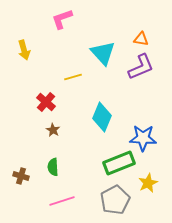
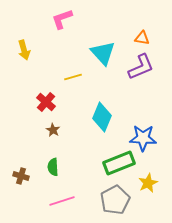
orange triangle: moved 1 px right, 1 px up
